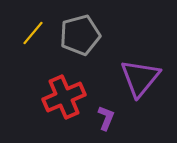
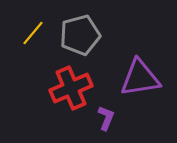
purple triangle: rotated 42 degrees clockwise
red cross: moved 7 px right, 9 px up
